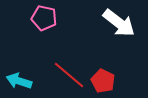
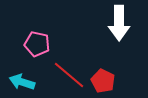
pink pentagon: moved 7 px left, 26 px down
white arrow: rotated 52 degrees clockwise
cyan arrow: moved 3 px right, 1 px down
